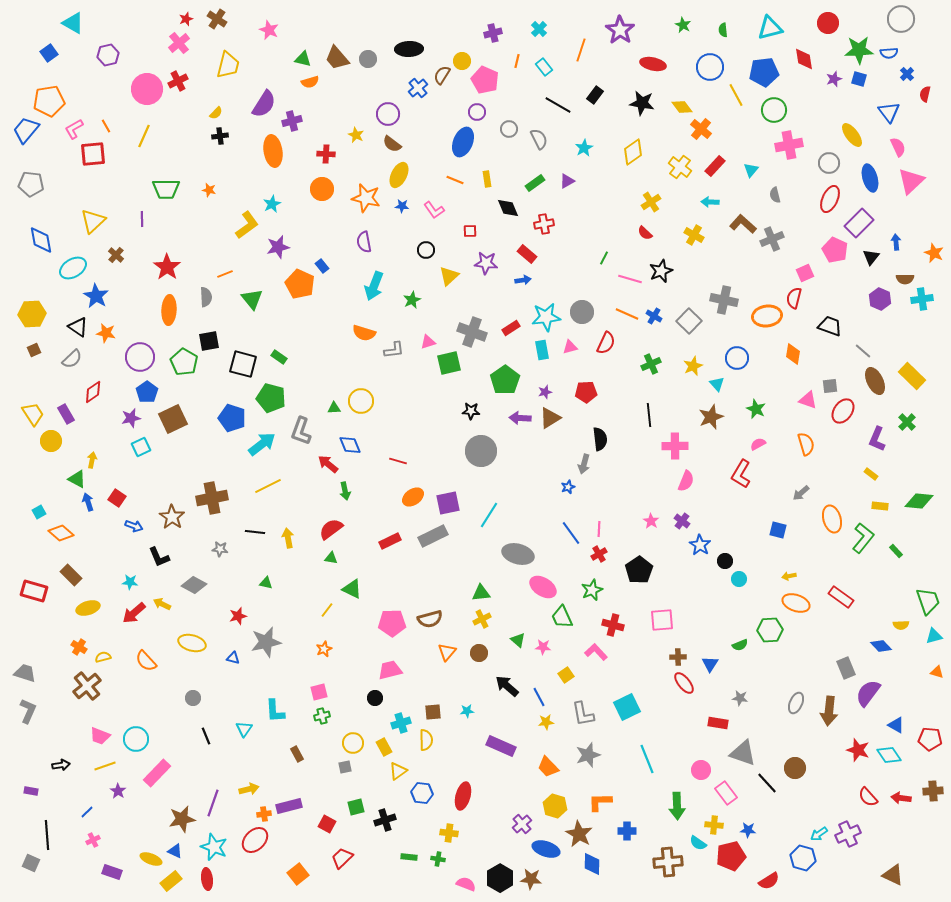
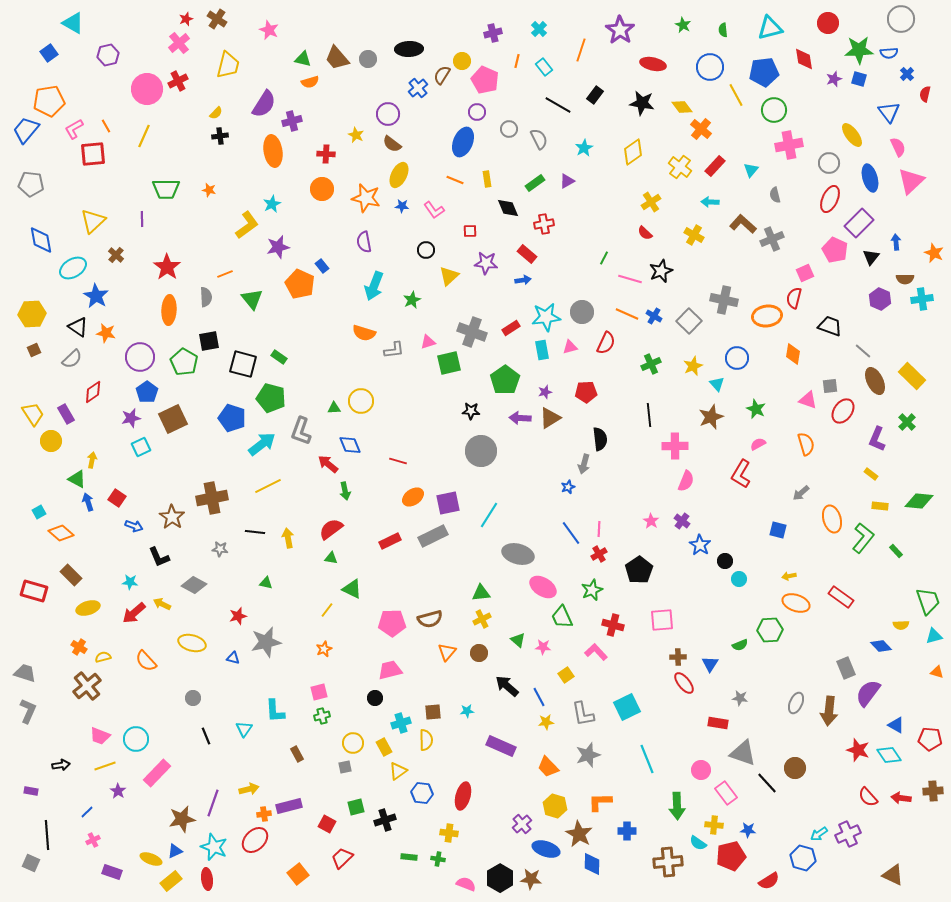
blue triangle at (175, 851): rotated 49 degrees counterclockwise
